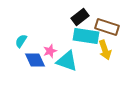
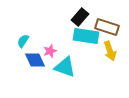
black rectangle: rotated 12 degrees counterclockwise
cyan semicircle: moved 2 px right
yellow arrow: moved 5 px right, 1 px down
cyan triangle: moved 2 px left, 6 px down
